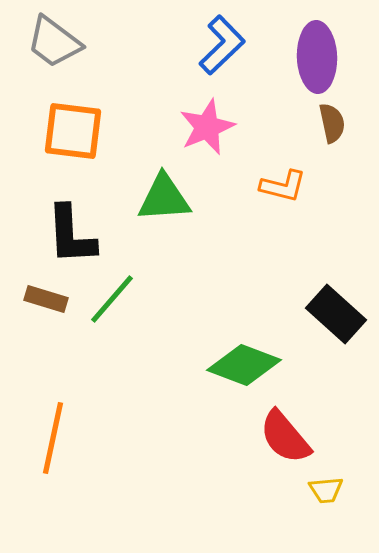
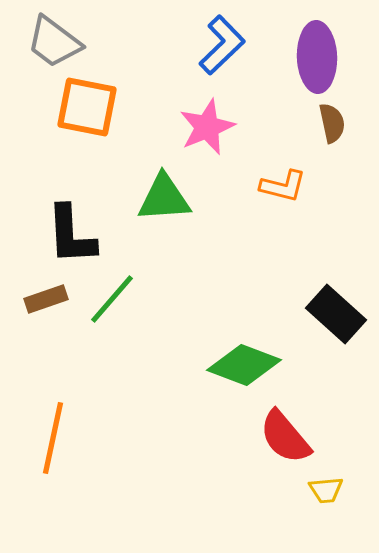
orange square: moved 14 px right, 24 px up; rotated 4 degrees clockwise
brown rectangle: rotated 36 degrees counterclockwise
